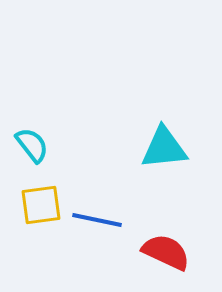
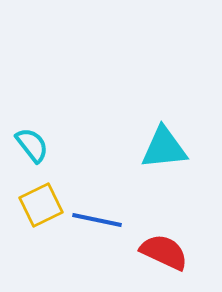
yellow square: rotated 18 degrees counterclockwise
red semicircle: moved 2 px left
